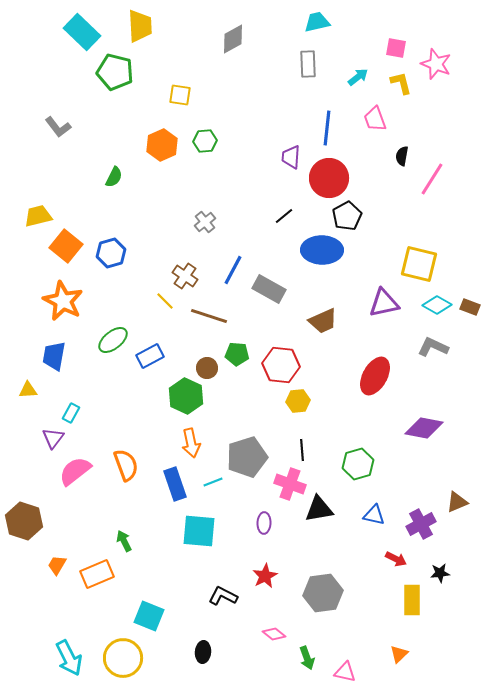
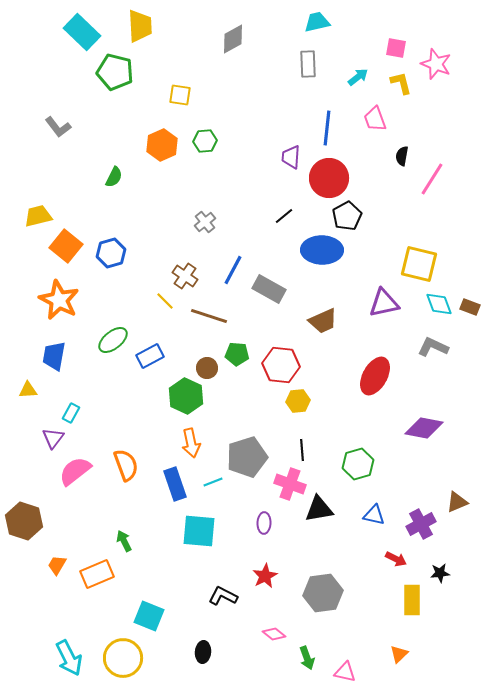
orange star at (63, 301): moved 4 px left, 1 px up
cyan diamond at (437, 305): moved 2 px right, 1 px up; rotated 40 degrees clockwise
